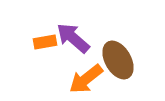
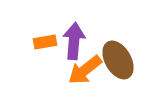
purple arrow: moved 1 px right, 3 px down; rotated 54 degrees clockwise
orange arrow: moved 1 px left, 9 px up
